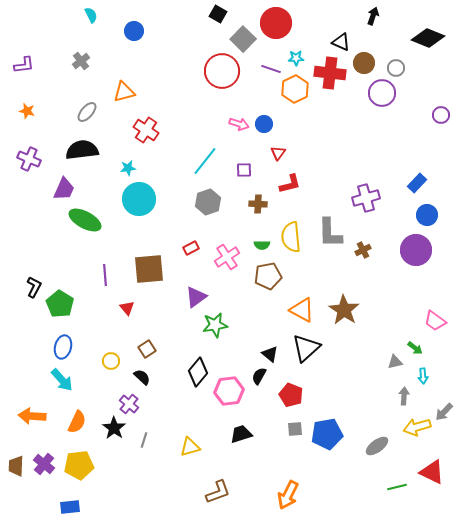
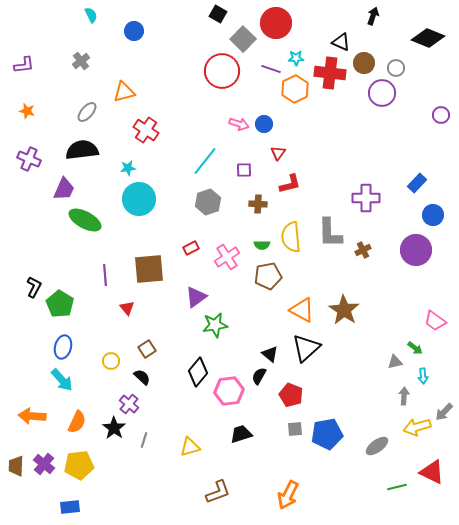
purple cross at (366, 198): rotated 16 degrees clockwise
blue circle at (427, 215): moved 6 px right
